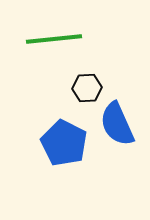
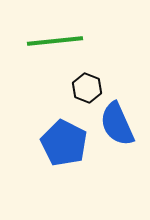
green line: moved 1 px right, 2 px down
black hexagon: rotated 24 degrees clockwise
